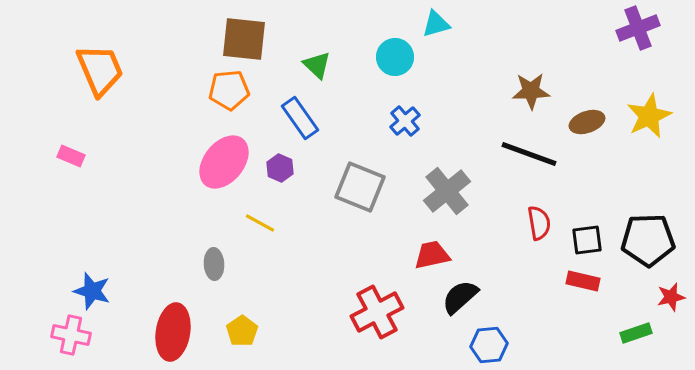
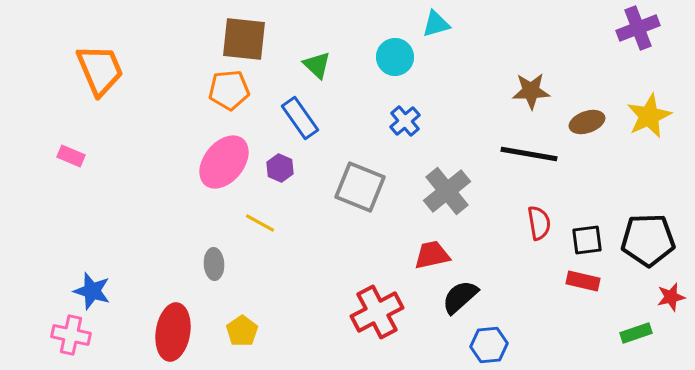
black line: rotated 10 degrees counterclockwise
